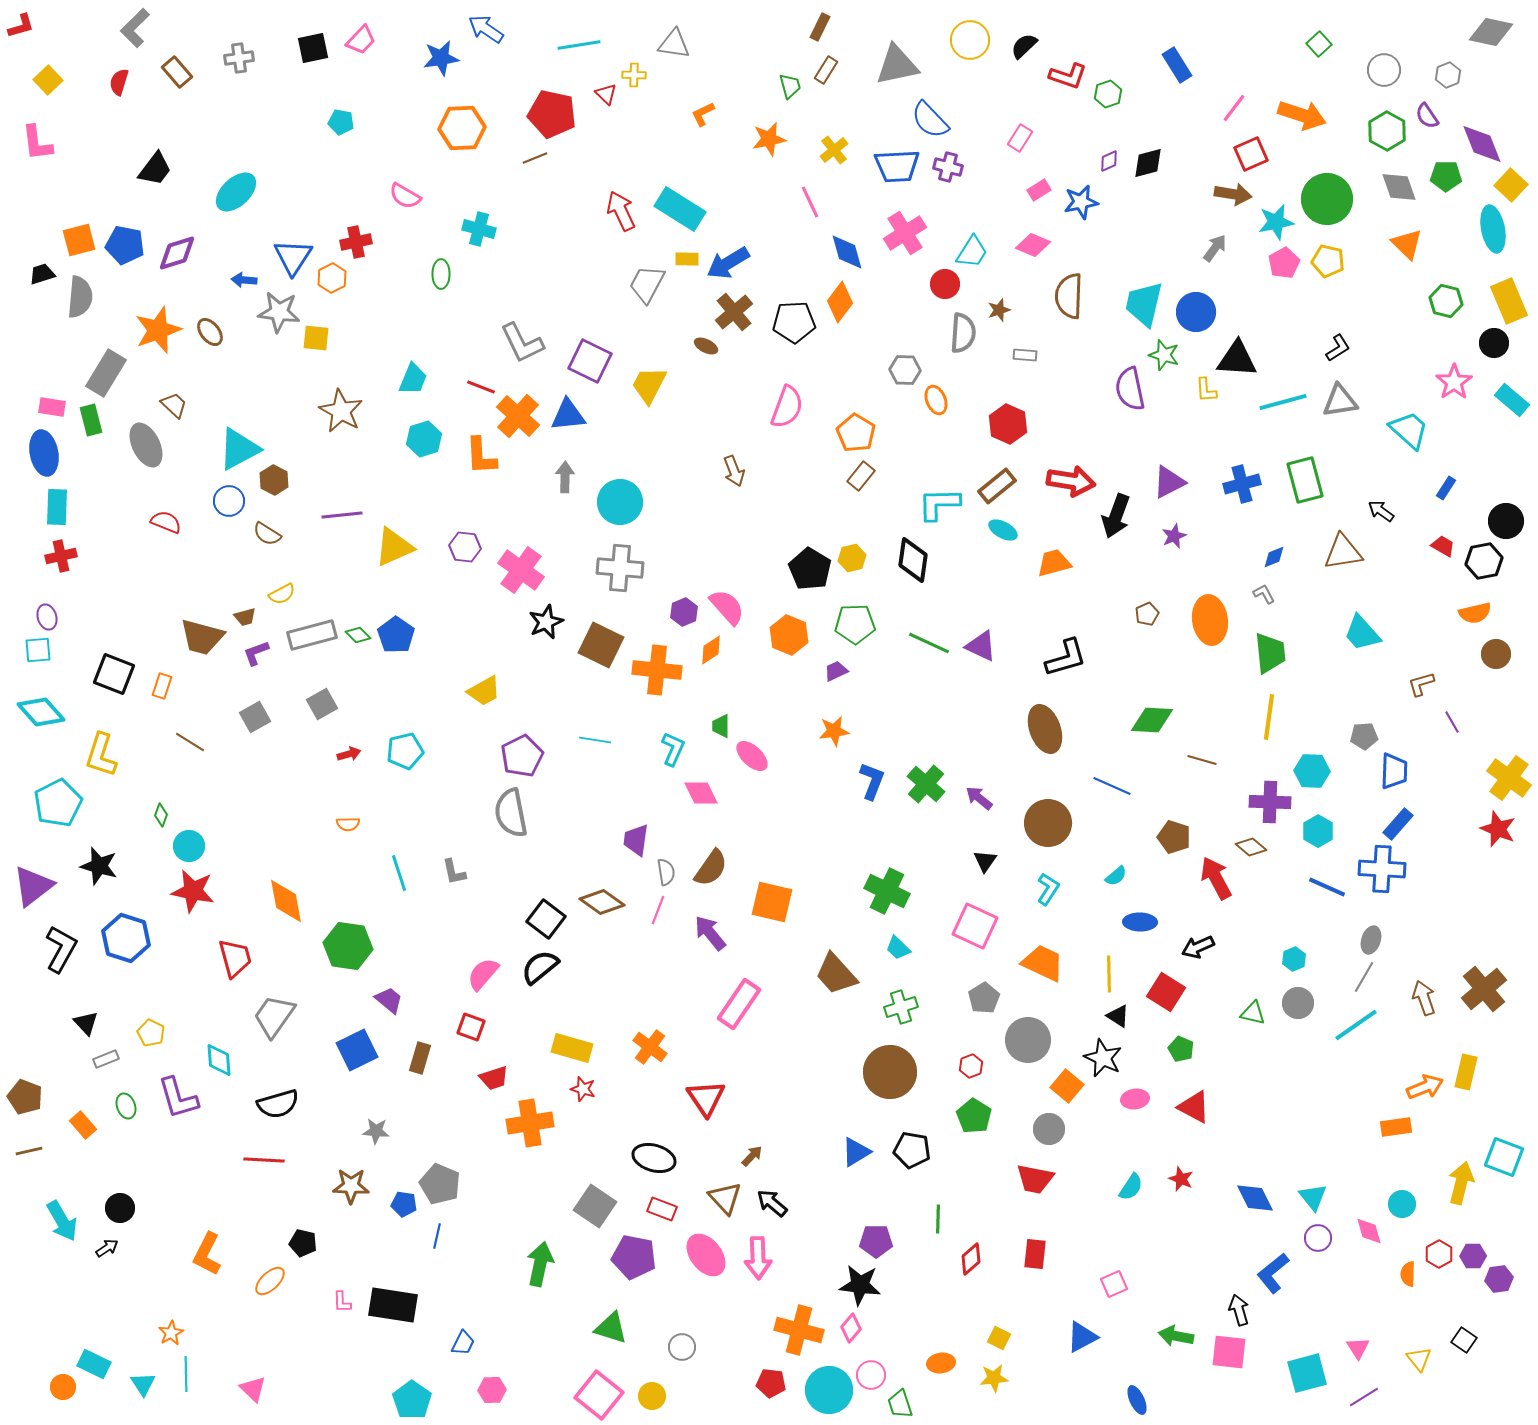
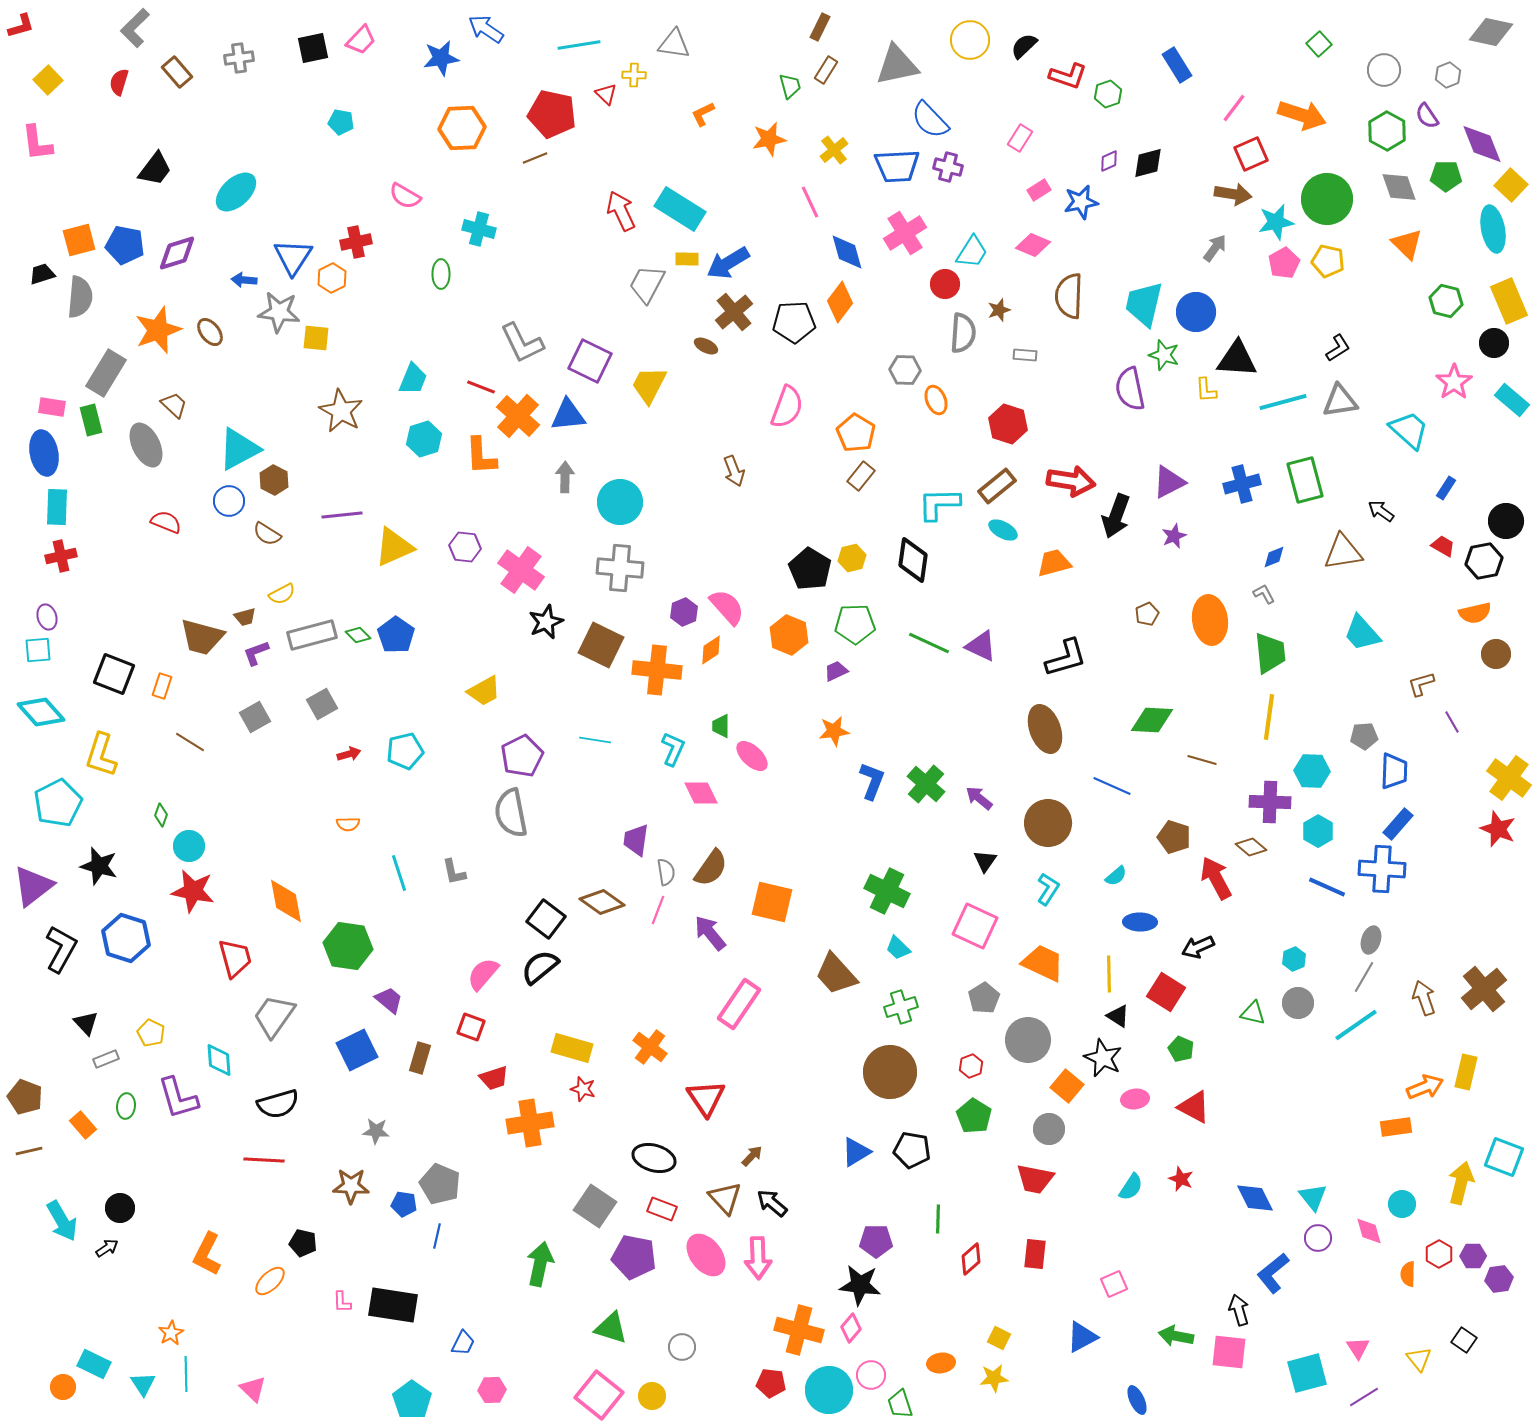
red hexagon at (1008, 424): rotated 6 degrees counterclockwise
green ellipse at (126, 1106): rotated 25 degrees clockwise
